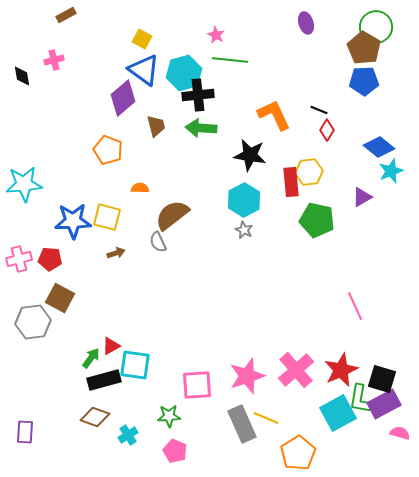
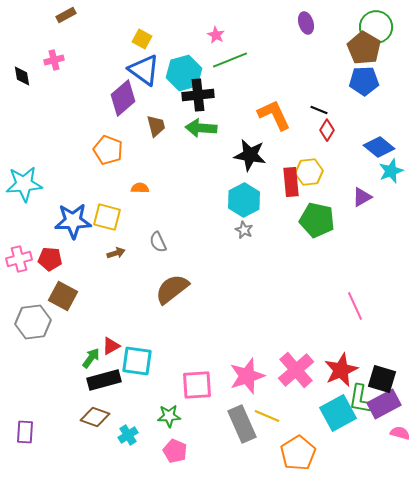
green line at (230, 60): rotated 28 degrees counterclockwise
brown semicircle at (172, 215): moved 74 px down
brown square at (60, 298): moved 3 px right, 2 px up
cyan square at (135, 365): moved 2 px right, 4 px up
yellow line at (266, 418): moved 1 px right, 2 px up
